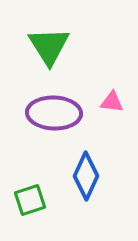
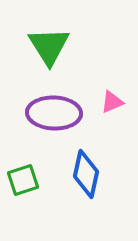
pink triangle: rotated 30 degrees counterclockwise
blue diamond: moved 2 px up; rotated 12 degrees counterclockwise
green square: moved 7 px left, 20 px up
